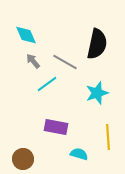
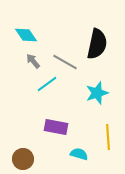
cyan diamond: rotated 10 degrees counterclockwise
